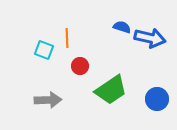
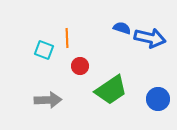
blue semicircle: moved 1 px down
blue circle: moved 1 px right
